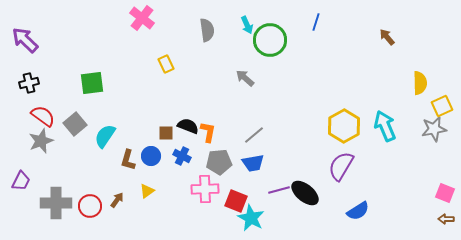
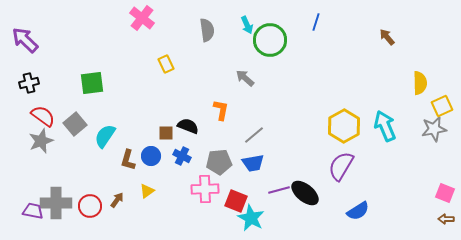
orange L-shape at (208, 132): moved 13 px right, 22 px up
purple trapezoid at (21, 181): moved 12 px right, 30 px down; rotated 105 degrees counterclockwise
